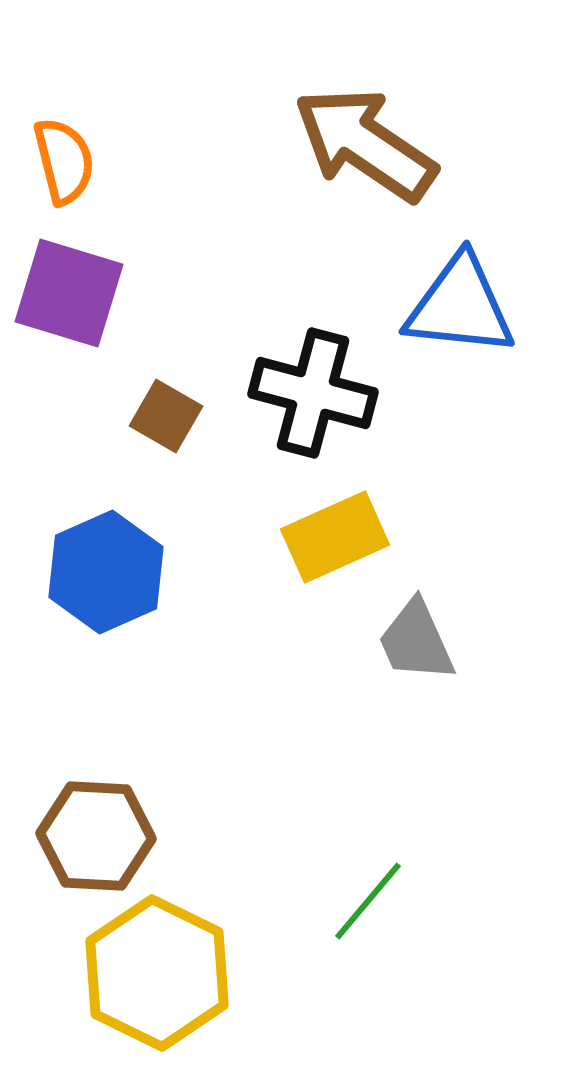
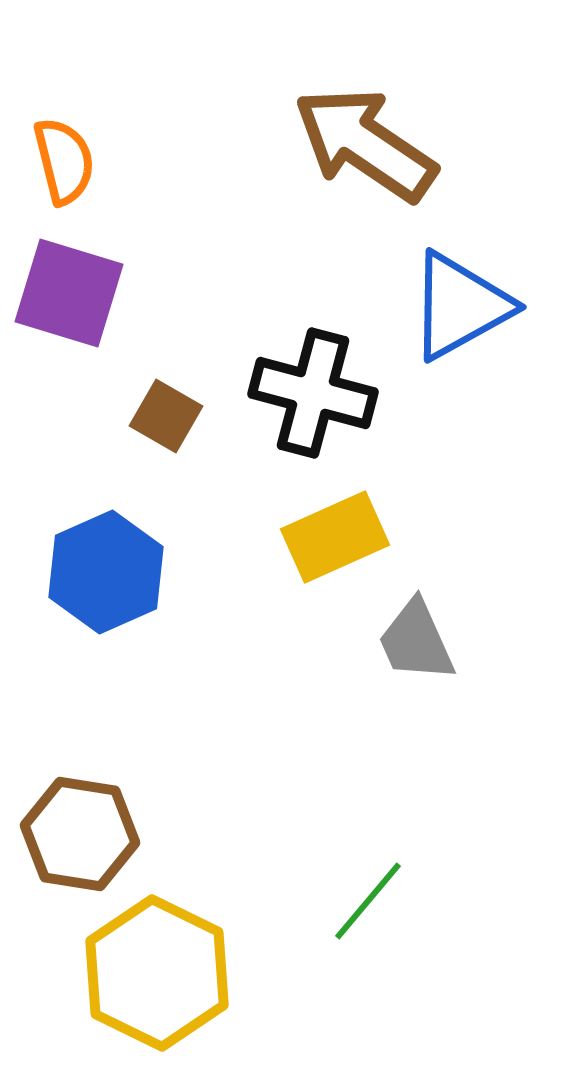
blue triangle: rotated 35 degrees counterclockwise
brown hexagon: moved 16 px left, 2 px up; rotated 6 degrees clockwise
